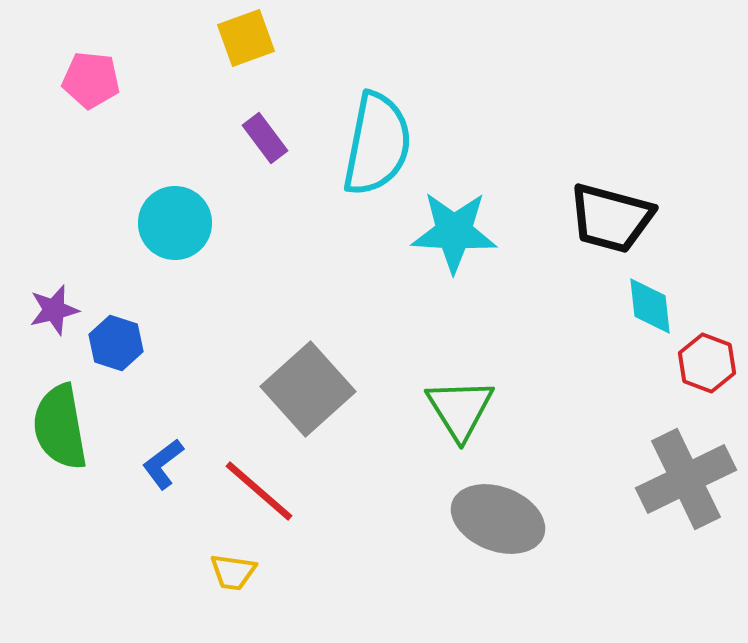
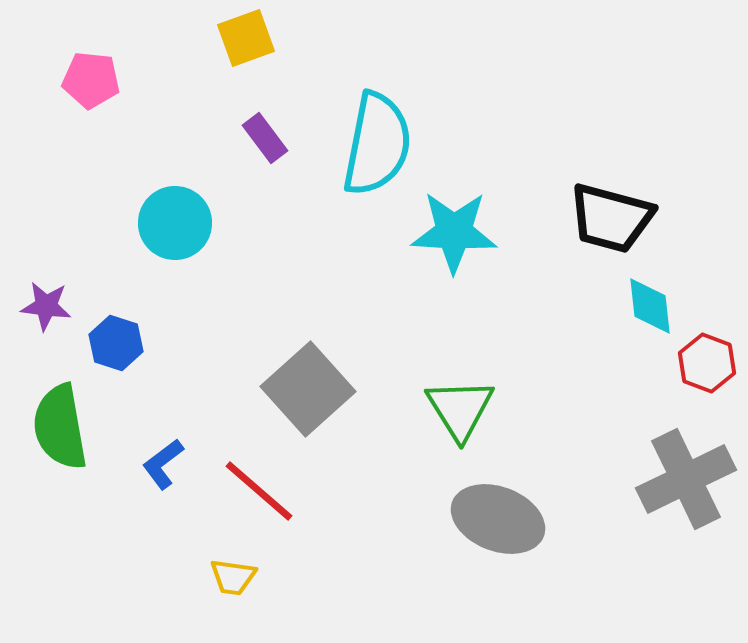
purple star: moved 8 px left, 4 px up; rotated 21 degrees clockwise
yellow trapezoid: moved 5 px down
